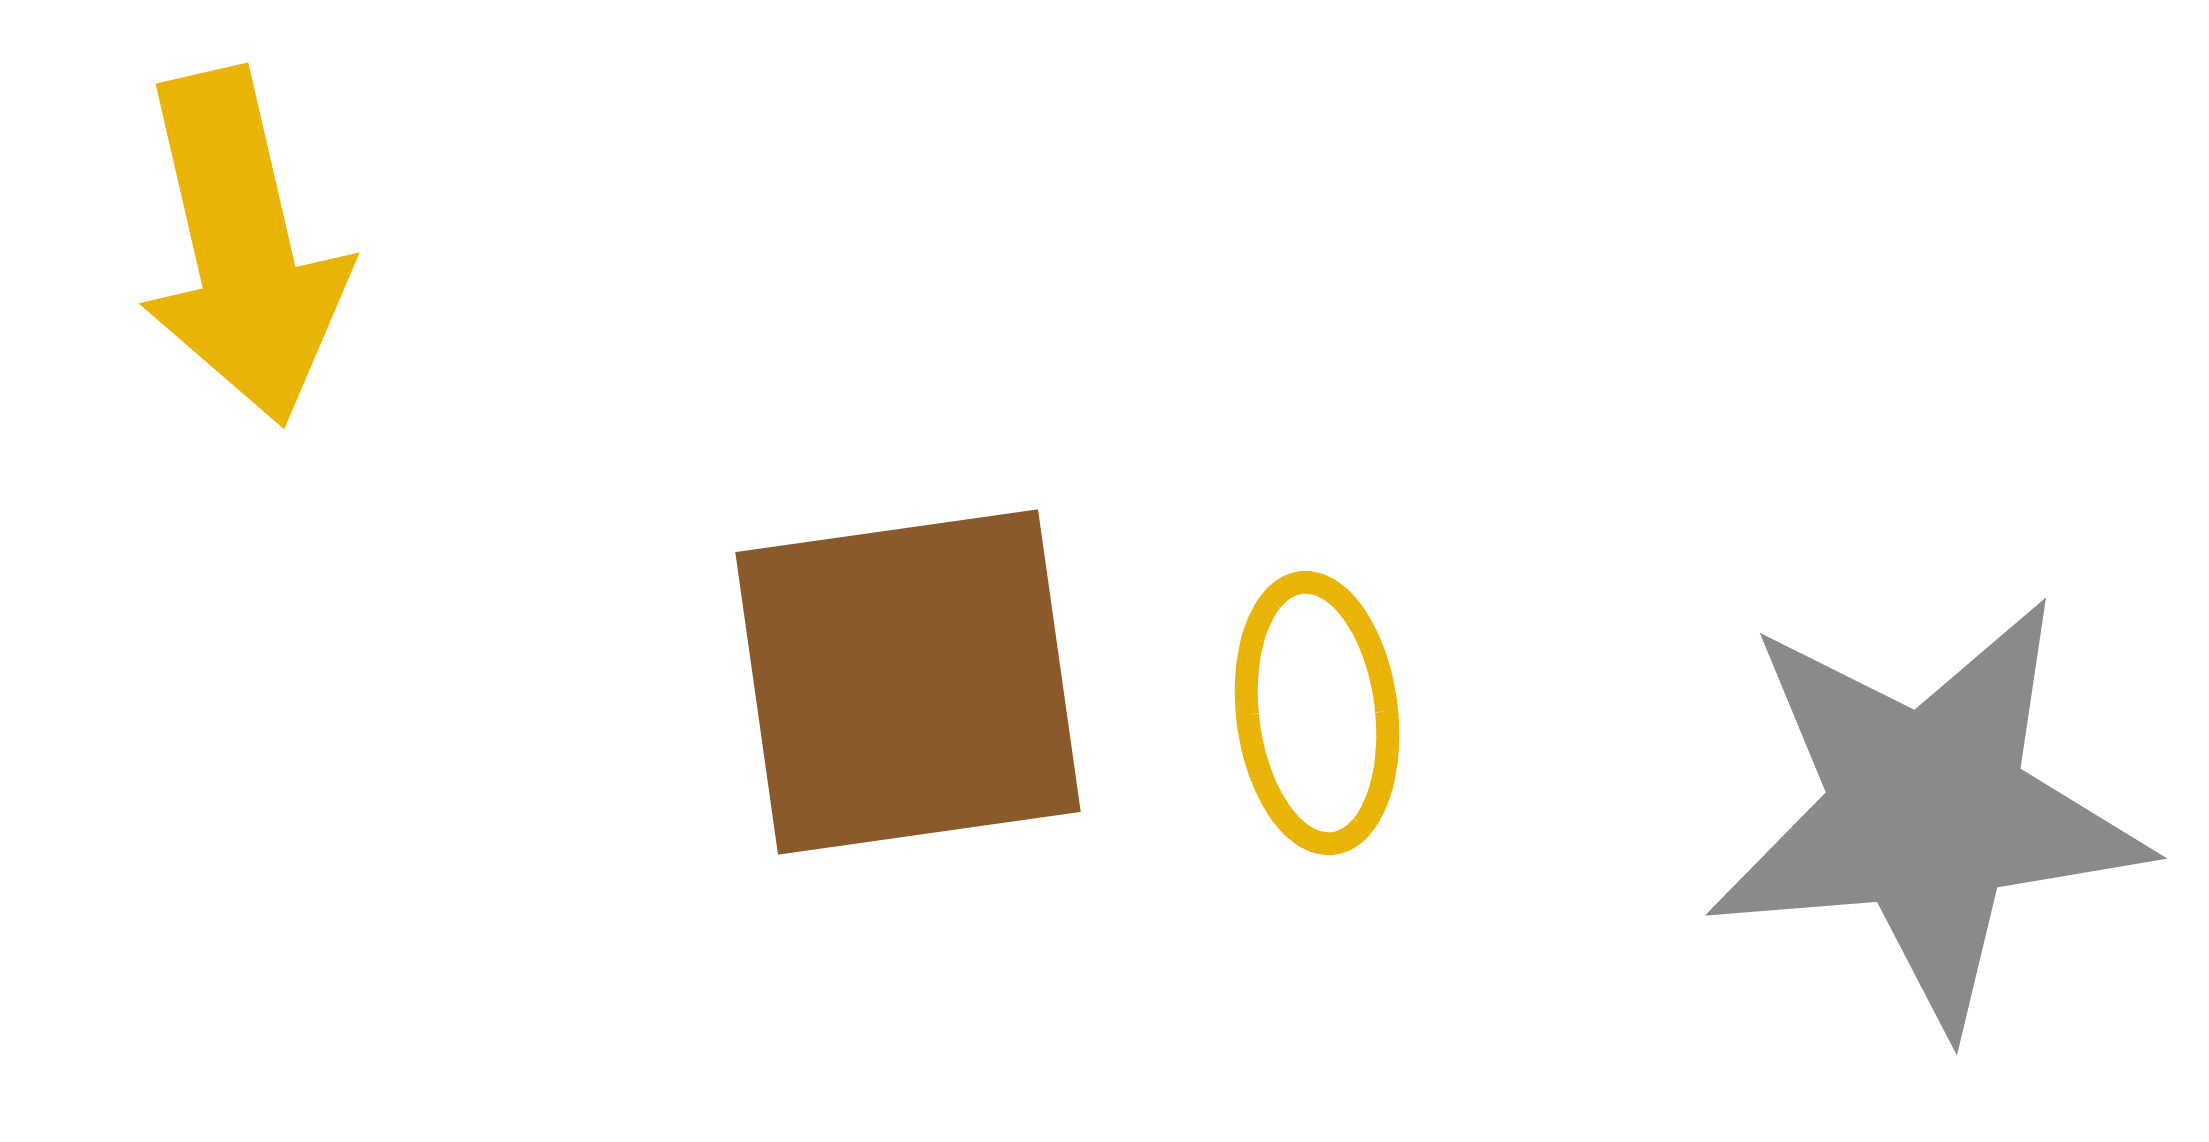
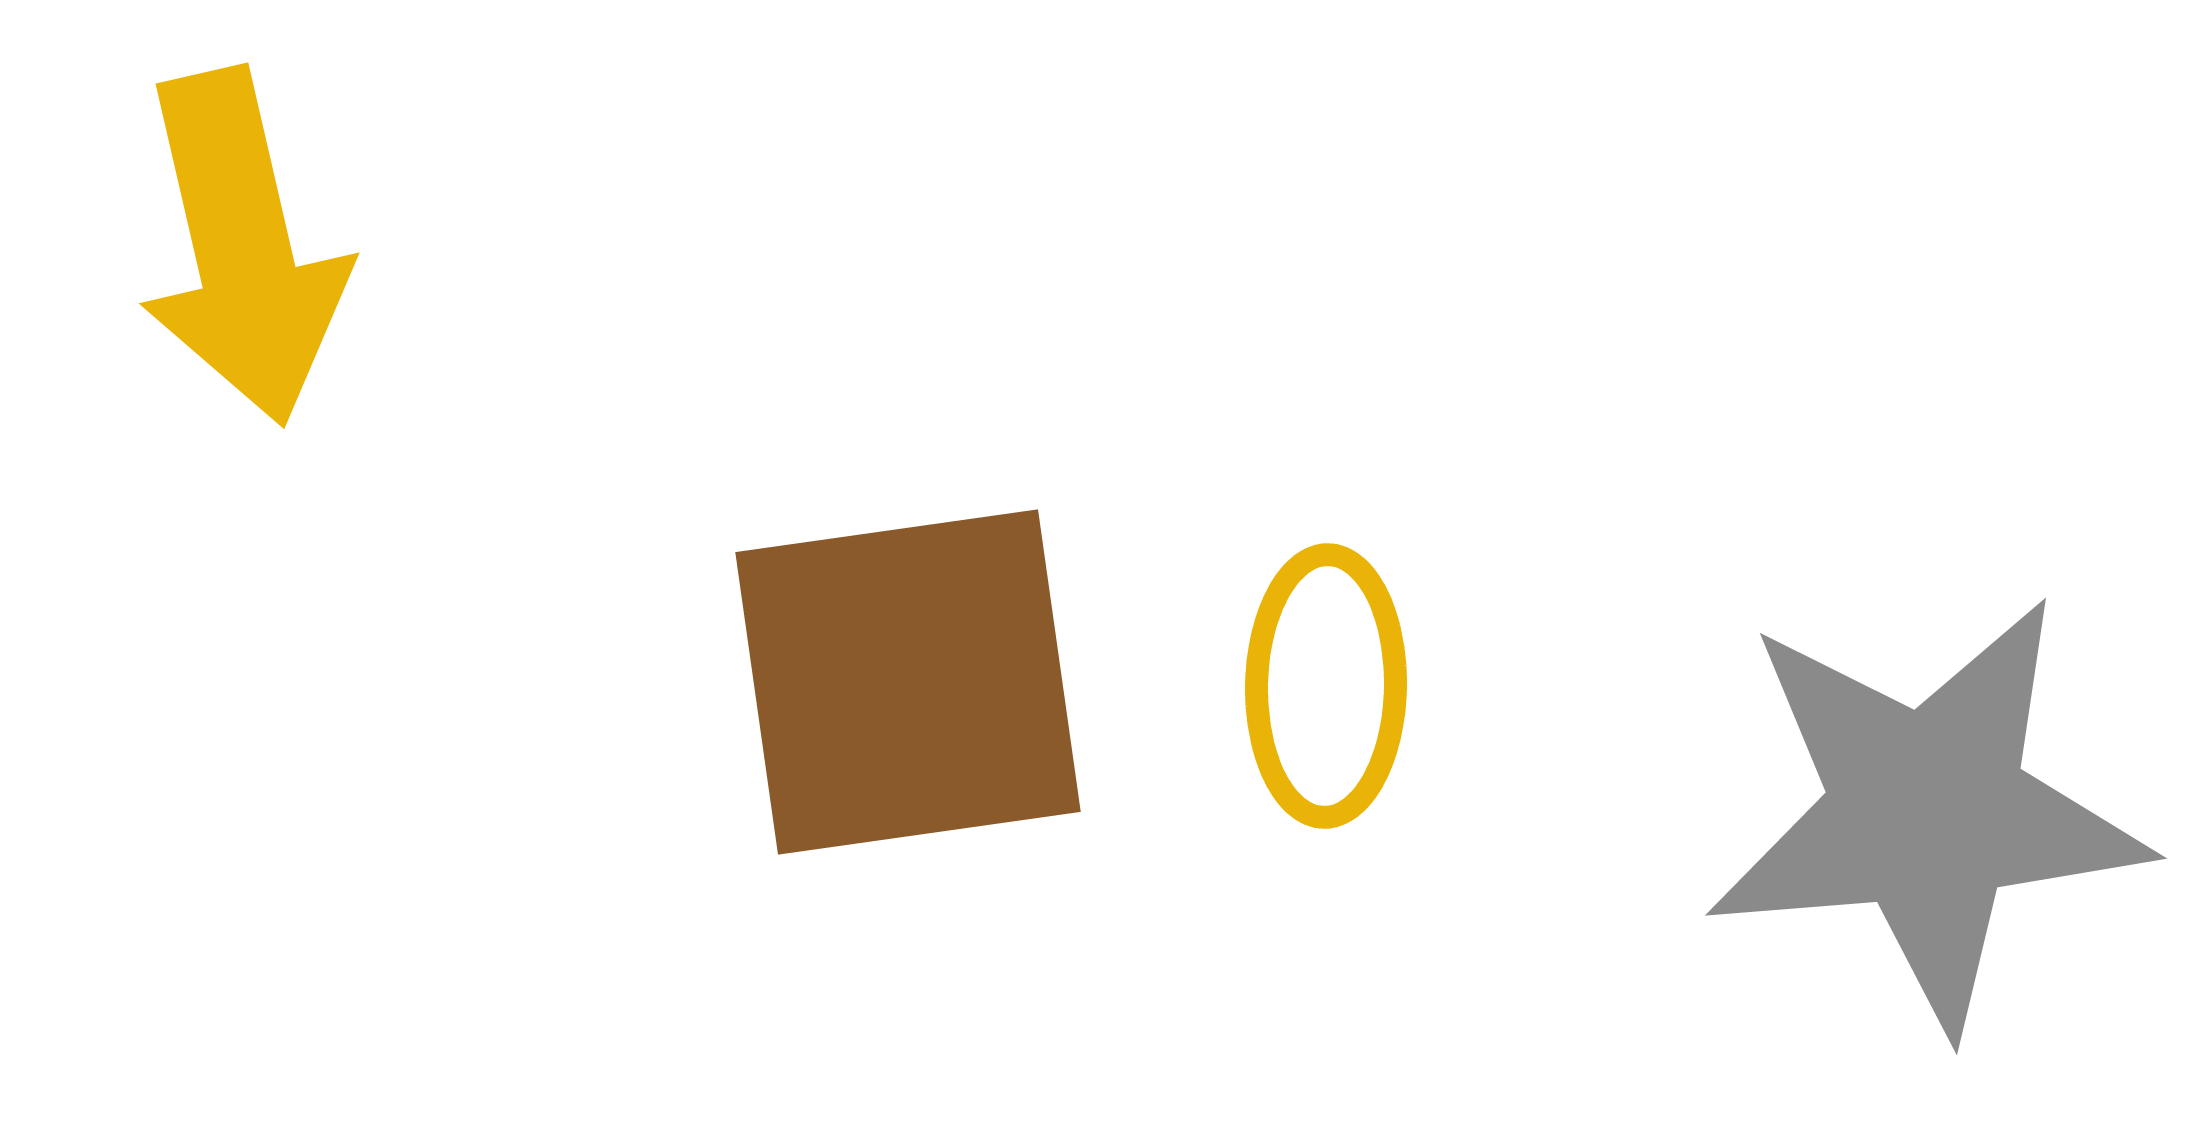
yellow ellipse: moved 9 px right, 27 px up; rotated 8 degrees clockwise
